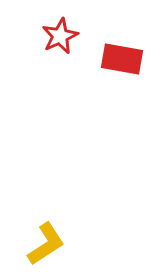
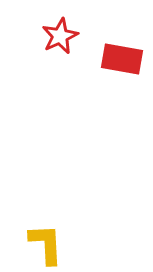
yellow L-shape: rotated 60 degrees counterclockwise
